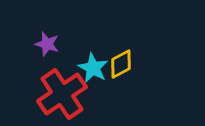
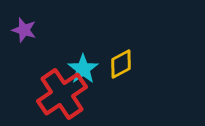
purple star: moved 23 px left, 14 px up
cyan star: moved 10 px left, 1 px down; rotated 8 degrees clockwise
